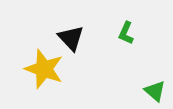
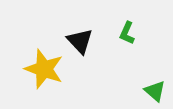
green L-shape: moved 1 px right
black triangle: moved 9 px right, 3 px down
